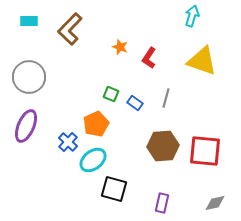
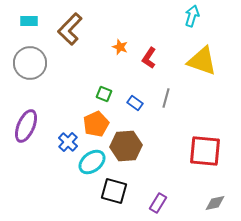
gray circle: moved 1 px right, 14 px up
green square: moved 7 px left
brown hexagon: moved 37 px left
cyan ellipse: moved 1 px left, 2 px down
black square: moved 2 px down
purple rectangle: moved 4 px left; rotated 18 degrees clockwise
